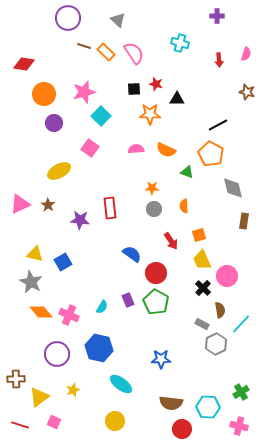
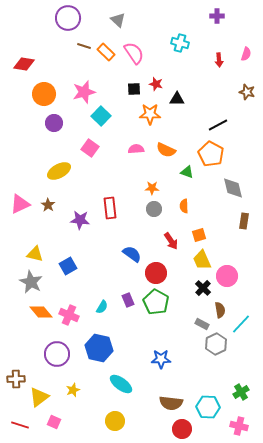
blue square at (63, 262): moved 5 px right, 4 px down
